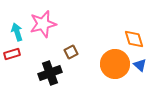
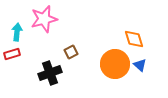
pink star: moved 1 px right, 5 px up
cyan arrow: rotated 24 degrees clockwise
